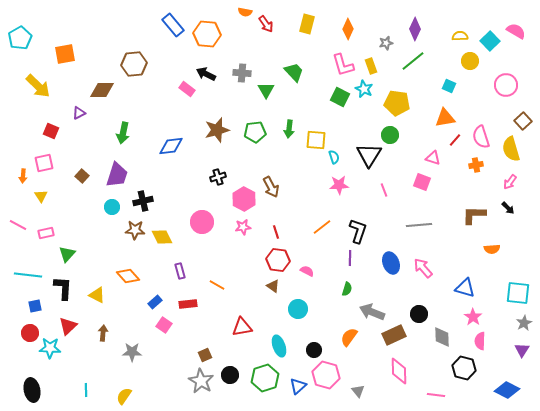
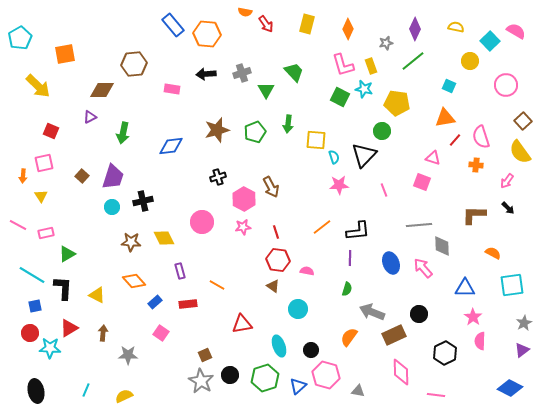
yellow semicircle at (460, 36): moved 4 px left, 9 px up; rotated 14 degrees clockwise
gray cross at (242, 73): rotated 24 degrees counterclockwise
black arrow at (206, 74): rotated 30 degrees counterclockwise
pink rectangle at (187, 89): moved 15 px left; rotated 28 degrees counterclockwise
cyan star at (364, 89): rotated 12 degrees counterclockwise
purple triangle at (79, 113): moved 11 px right, 4 px down
green arrow at (289, 129): moved 1 px left, 5 px up
green pentagon at (255, 132): rotated 15 degrees counterclockwise
green circle at (390, 135): moved 8 px left, 4 px up
yellow semicircle at (511, 149): moved 9 px right, 3 px down; rotated 20 degrees counterclockwise
black triangle at (369, 155): moved 5 px left; rotated 12 degrees clockwise
orange cross at (476, 165): rotated 16 degrees clockwise
purple trapezoid at (117, 175): moved 4 px left, 2 px down
pink arrow at (510, 182): moved 3 px left, 1 px up
brown star at (135, 230): moved 4 px left, 12 px down
black L-shape at (358, 231): rotated 65 degrees clockwise
yellow diamond at (162, 237): moved 2 px right, 1 px down
orange semicircle at (492, 249): moved 1 px right, 4 px down; rotated 147 degrees counterclockwise
green triangle at (67, 254): rotated 18 degrees clockwise
pink semicircle at (307, 271): rotated 16 degrees counterclockwise
cyan line at (28, 275): moved 4 px right; rotated 24 degrees clockwise
orange diamond at (128, 276): moved 6 px right, 5 px down
blue triangle at (465, 288): rotated 15 degrees counterclockwise
cyan square at (518, 293): moved 6 px left, 8 px up; rotated 15 degrees counterclockwise
pink square at (164, 325): moved 3 px left, 8 px down
red triangle at (68, 326): moved 1 px right, 2 px down; rotated 12 degrees clockwise
red triangle at (242, 327): moved 3 px up
gray diamond at (442, 337): moved 91 px up
black circle at (314, 350): moved 3 px left
purple triangle at (522, 350): rotated 21 degrees clockwise
gray star at (132, 352): moved 4 px left, 3 px down
black hexagon at (464, 368): moved 19 px left, 15 px up; rotated 20 degrees clockwise
pink diamond at (399, 371): moved 2 px right, 1 px down
black ellipse at (32, 390): moved 4 px right, 1 px down
cyan line at (86, 390): rotated 24 degrees clockwise
blue diamond at (507, 390): moved 3 px right, 2 px up
gray triangle at (358, 391): rotated 40 degrees counterclockwise
yellow semicircle at (124, 396): rotated 30 degrees clockwise
